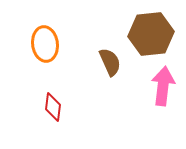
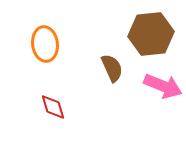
brown semicircle: moved 2 px right, 6 px down
pink arrow: rotated 105 degrees clockwise
red diamond: rotated 24 degrees counterclockwise
